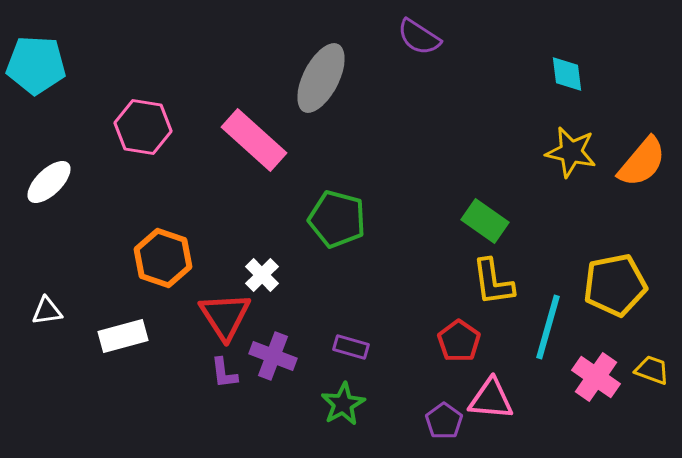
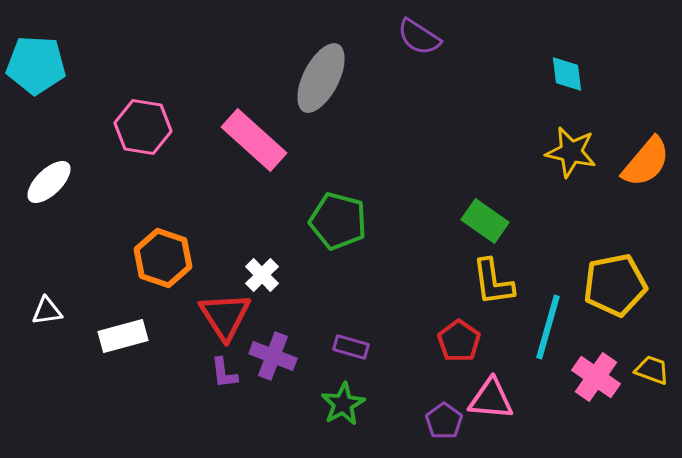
orange semicircle: moved 4 px right
green pentagon: moved 1 px right, 2 px down
